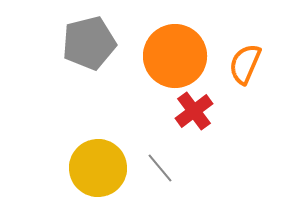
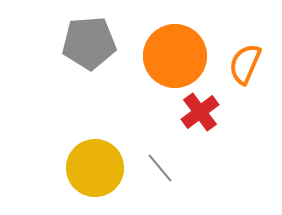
gray pentagon: rotated 10 degrees clockwise
red cross: moved 6 px right, 1 px down
yellow circle: moved 3 px left
